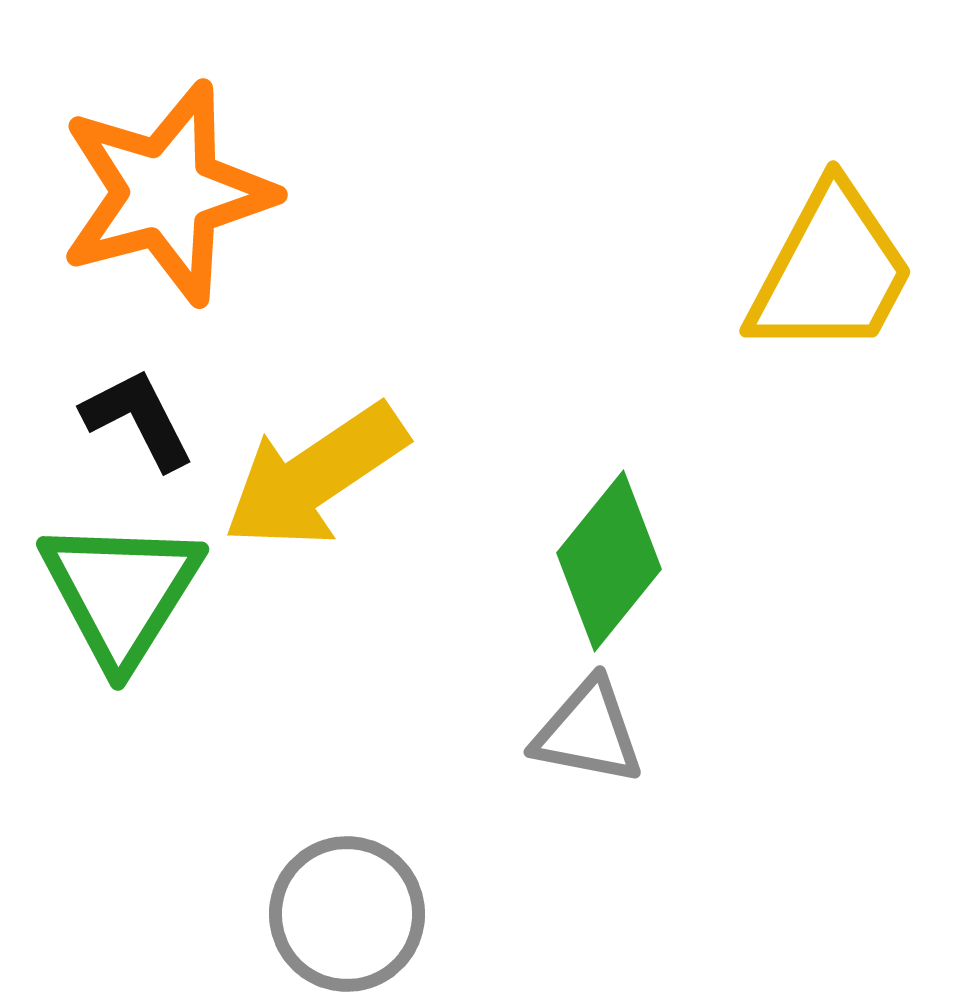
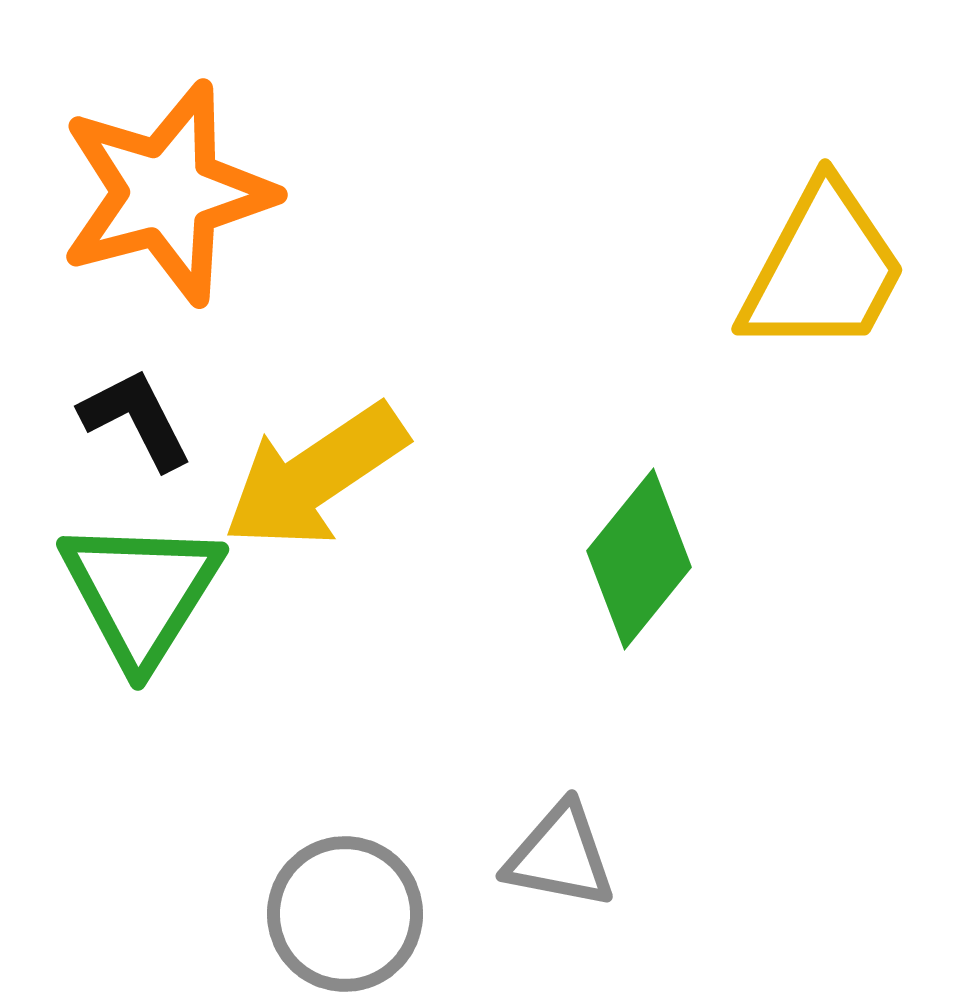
yellow trapezoid: moved 8 px left, 2 px up
black L-shape: moved 2 px left
green diamond: moved 30 px right, 2 px up
green triangle: moved 20 px right
gray triangle: moved 28 px left, 124 px down
gray circle: moved 2 px left
